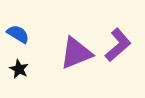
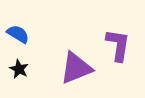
purple L-shape: rotated 40 degrees counterclockwise
purple triangle: moved 15 px down
